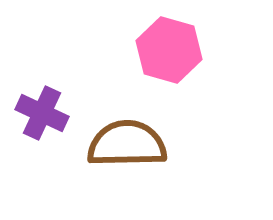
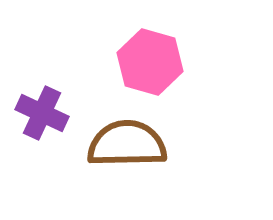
pink hexagon: moved 19 px left, 12 px down
